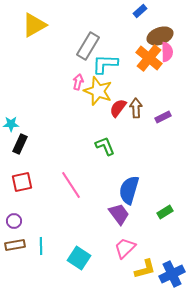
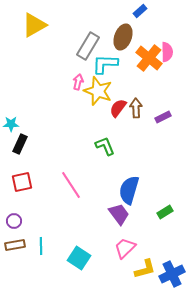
brown ellipse: moved 37 px left, 1 px down; rotated 50 degrees counterclockwise
